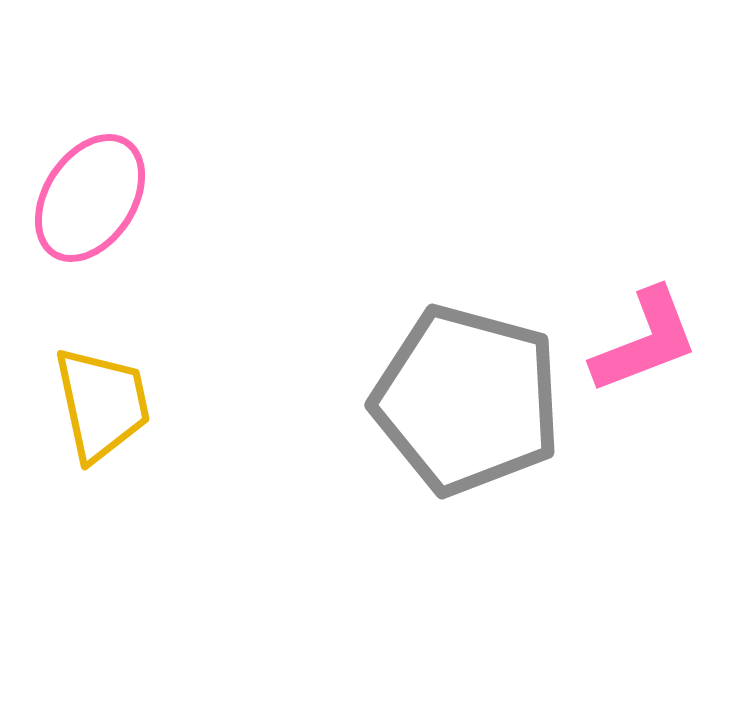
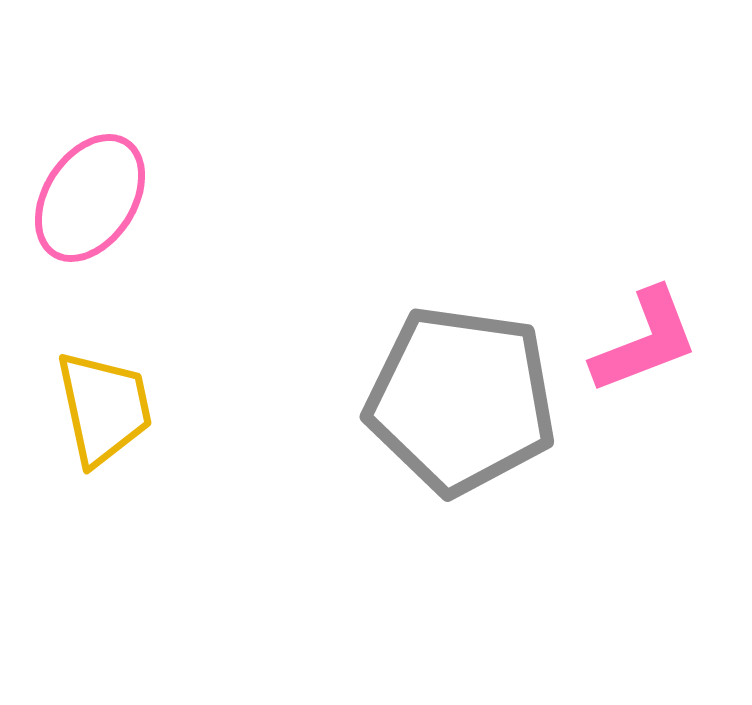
gray pentagon: moved 6 px left; rotated 7 degrees counterclockwise
yellow trapezoid: moved 2 px right, 4 px down
